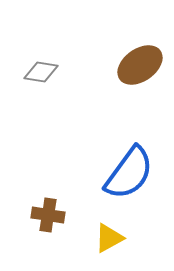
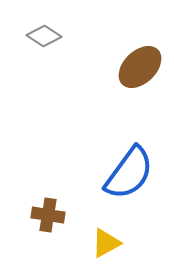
brown ellipse: moved 2 px down; rotated 9 degrees counterclockwise
gray diamond: moved 3 px right, 36 px up; rotated 24 degrees clockwise
yellow triangle: moved 3 px left, 5 px down
